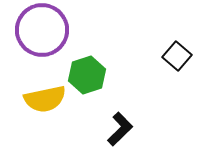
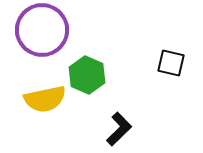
black square: moved 6 px left, 7 px down; rotated 28 degrees counterclockwise
green hexagon: rotated 18 degrees counterclockwise
black L-shape: moved 1 px left
